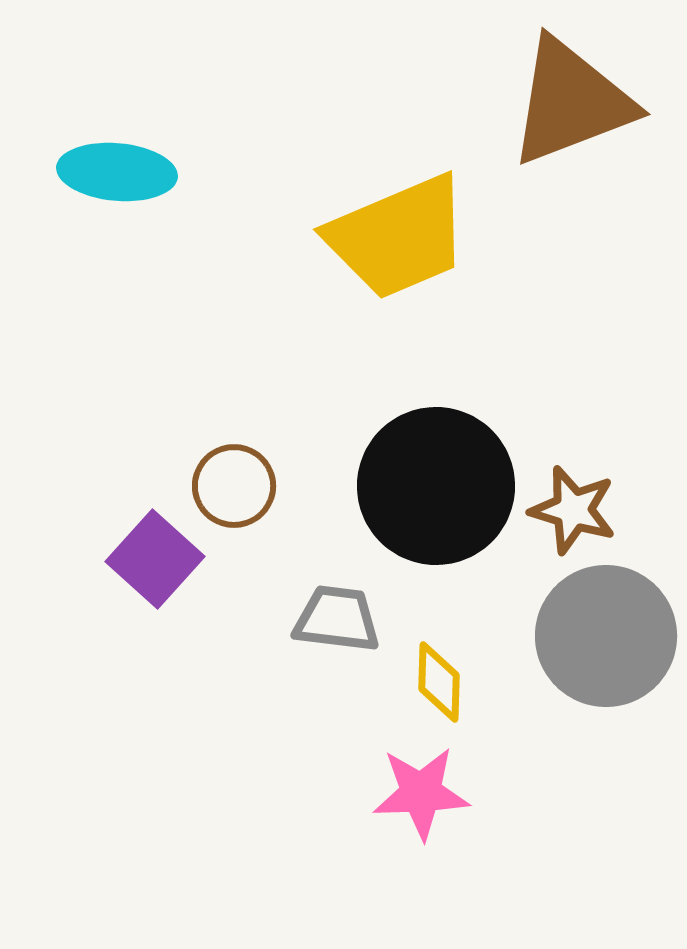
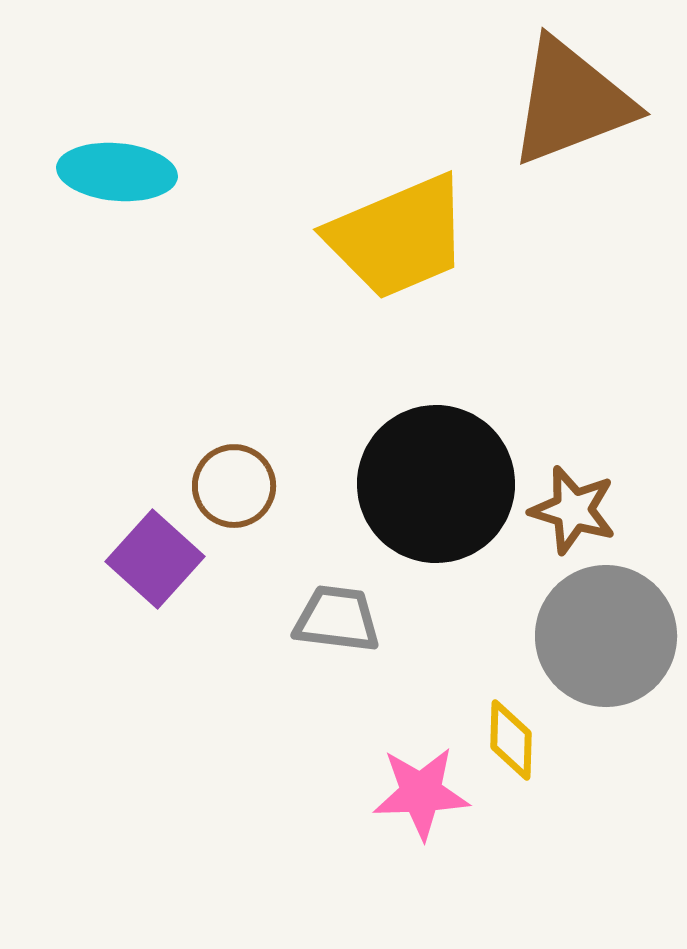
black circle: moved 2 px up
yellow diamond: moved 72 px right, 58 px down
